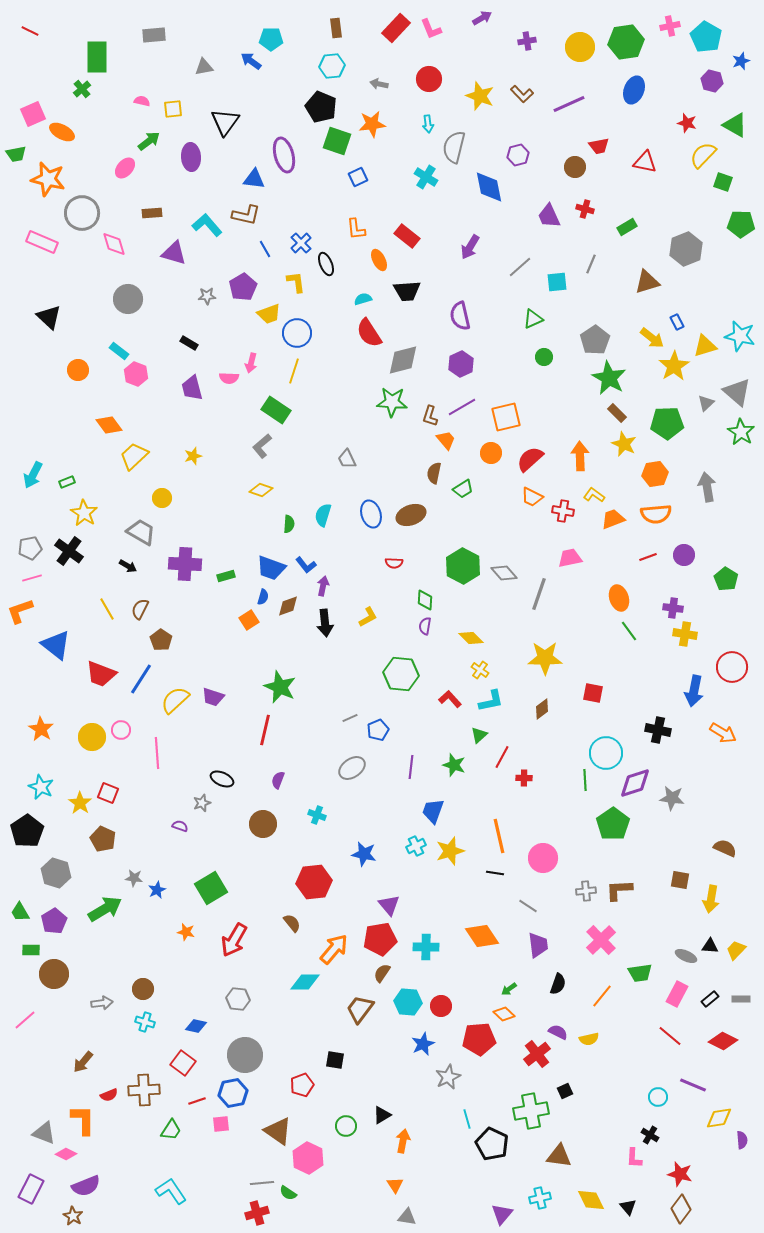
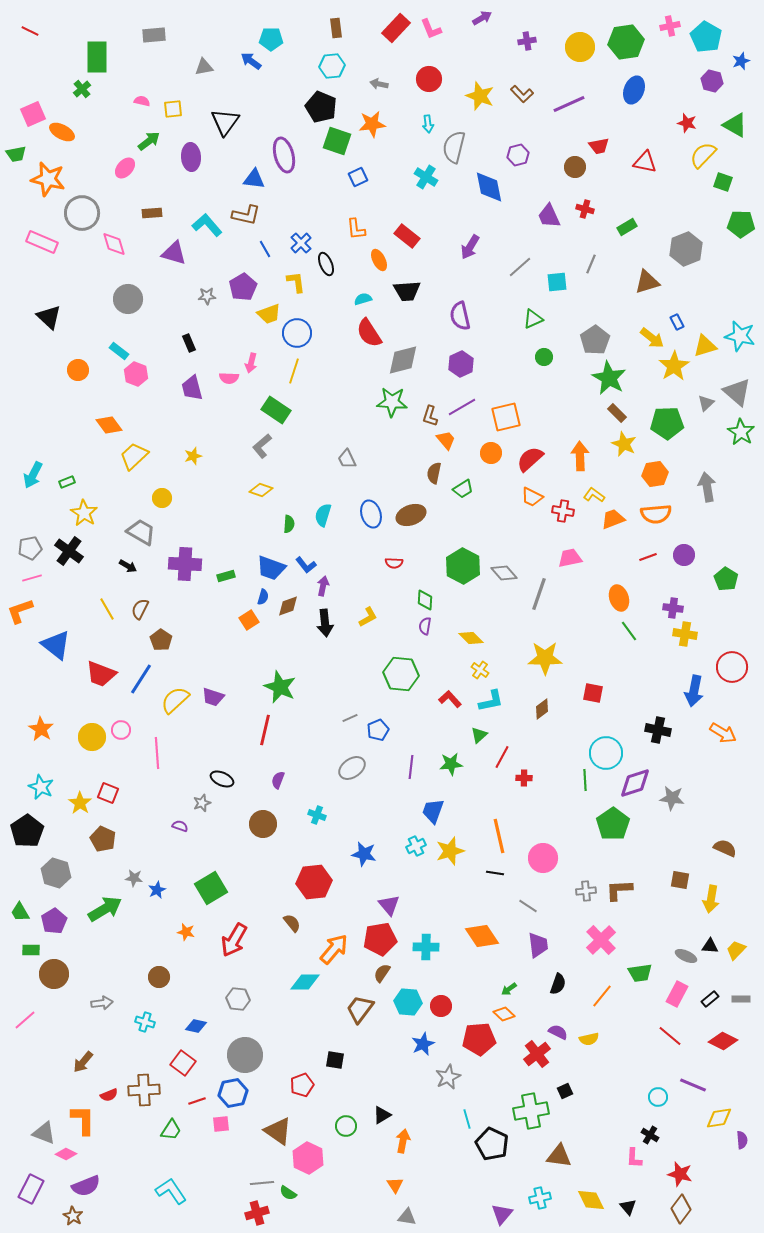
black rectangle at (189, 343): rotated 36 degrees clockwise
green star at (454, 765): moved 3 px left, 1 px up; rotated 25 degrees counterclockwise
brown circle at (143, 989): moved 16 px right, 12 px up
